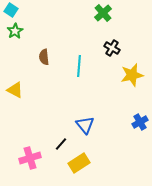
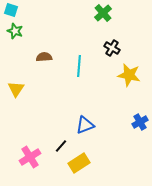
cyan square: rotated 16 degrees counterclockwise
green star: rotated 21 degrees counterclockwise
brown semicircle: rotated 91 degrees clockwise
yellow star: moved 3 px left; rotated 25 degrees clockwise
yellow triangle: moved 1 px right, 1 px up; rotated 36 degrees clockwise
blue triangle: rotated 48 degrees clockwise
black line: moved 2 px down
pink cross: moved 1 px up; rotated 15 degrees counterclockwise
